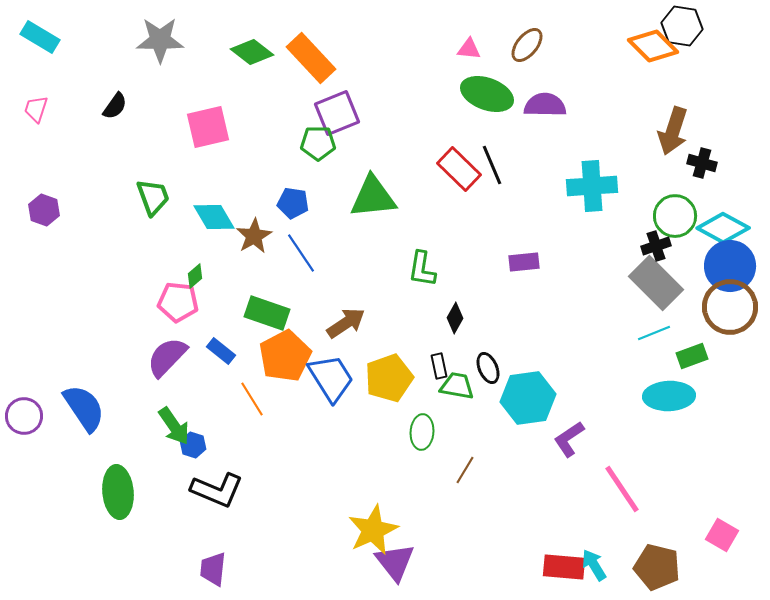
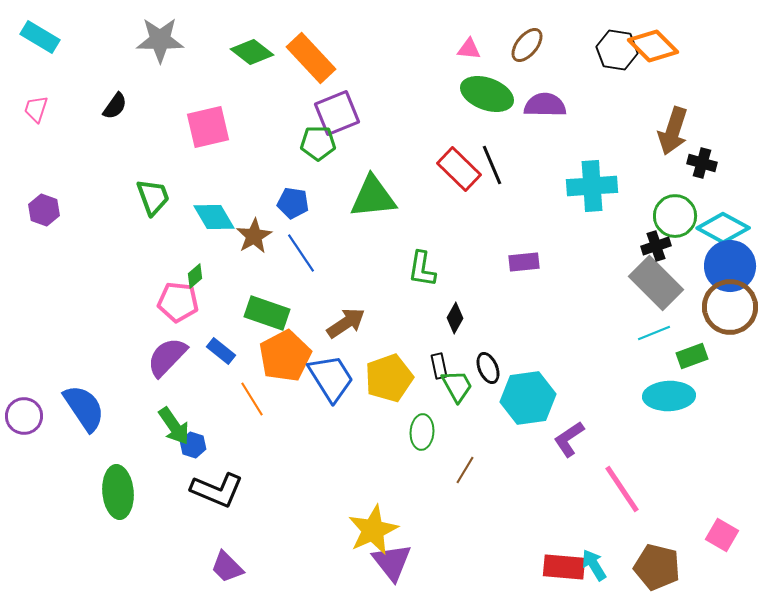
black hexagon at (682, 26): moved 65 px left, 24 px down
green trapezoid at (457, 386): rotated 51 degrees clockwise
purple triangle at (395, 562): moved 3 px left
purple trapezoid at (213, 569): moved 14 px right, 2 px up; rotated 51 degrees counterclockwise
